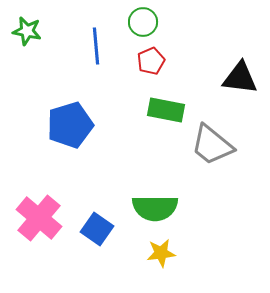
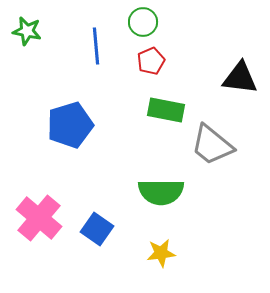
green semicircle: moved 6 px right, 16 px up
